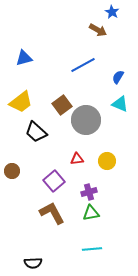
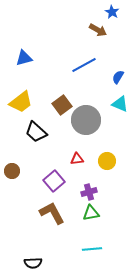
blue line: moved 1 px right
